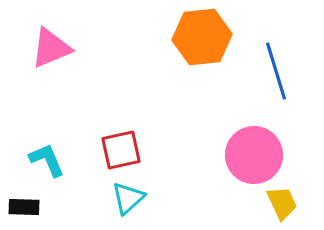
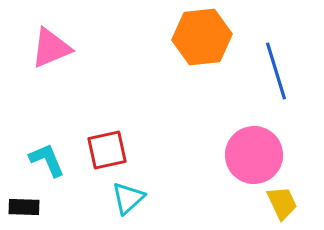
red square: moved 14 px left
